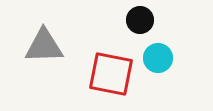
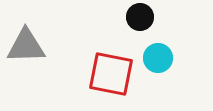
black circle: moved 3 px up
gray triangle: moved 18 px left
